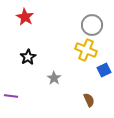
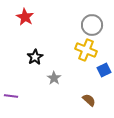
black star: moved 7 px right
brown semicircle: rotated 24 degrees counterclockwise
